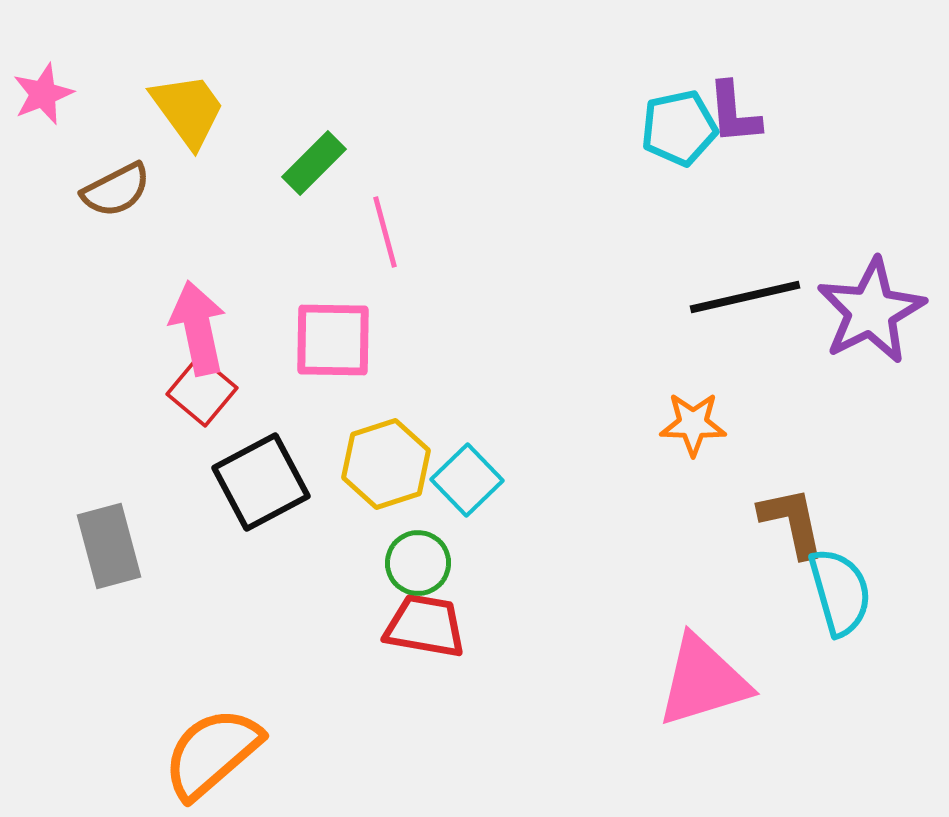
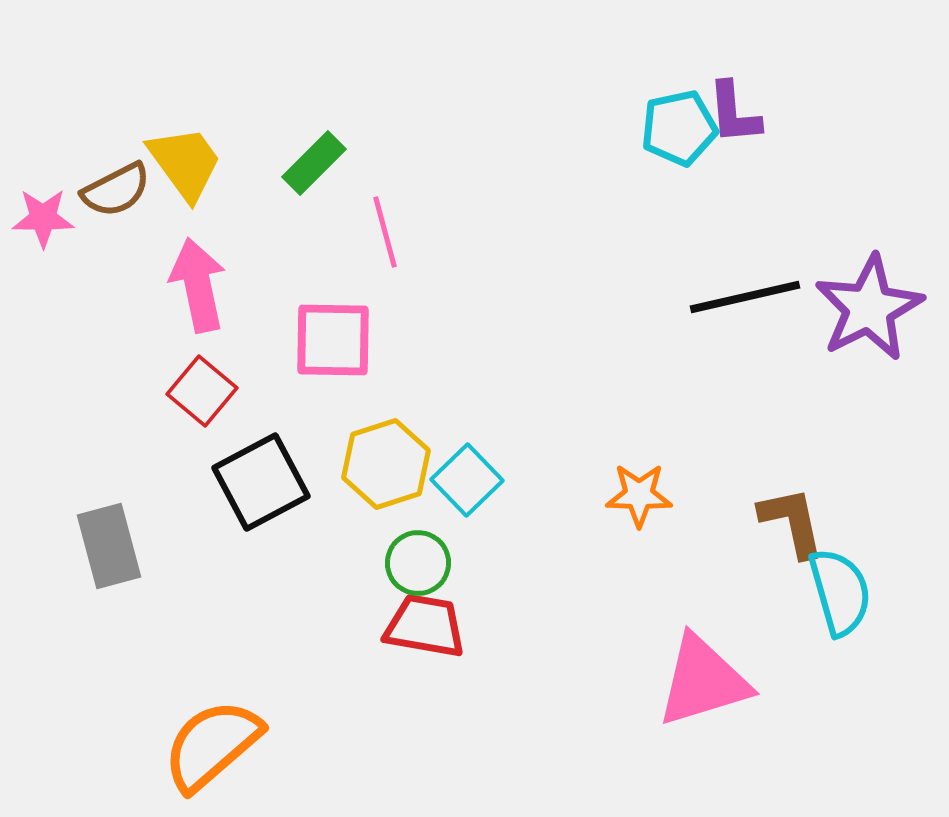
pink star: moved 124 px down; rotated 22 degrees clockwise
yellow trapezoid: moved 3 px left, 53 px down
purple star: moved 2 px left, 3 px up
pink arrow: moved 43 px up
orange star: moved 54 px left, 71 px down
orange semicircle: moved 8 px up
